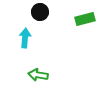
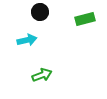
cyan arrow: moved 2 px right, 2 px down; rotated 72 degrees clockwise
green arrow: moved 4 px right; rotated 150 degrees clockwise
